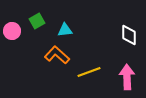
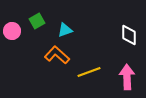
cyan triangle: rotated 14 degrees counterclockwise
